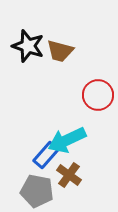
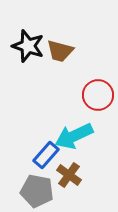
cyan arrow: moved 7 px right, 4 px up
